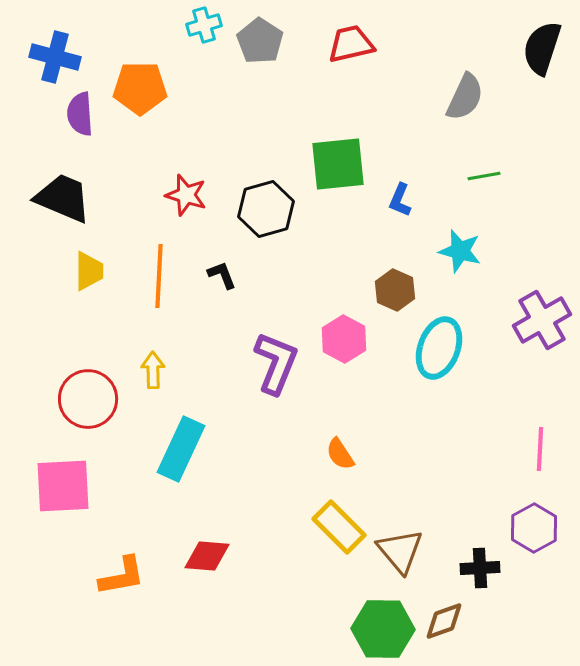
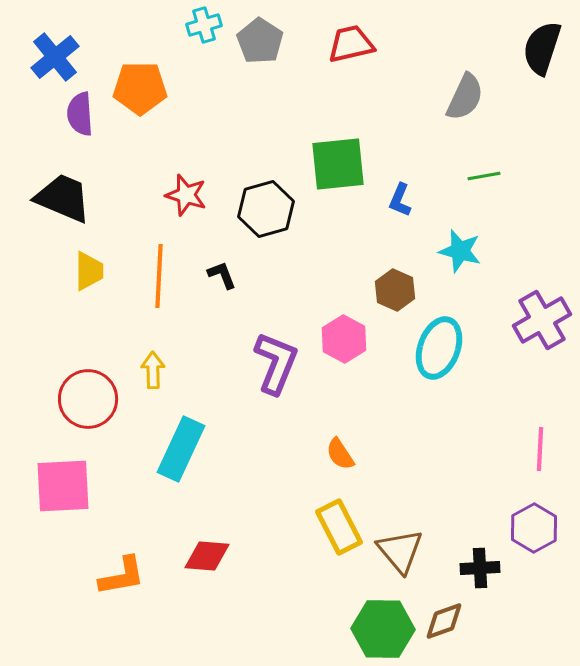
blue cross: rotated 36 degrees clockwise
yellow rectangle: rotated 18 degrees clockwise
